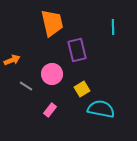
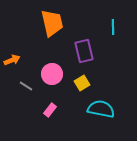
purple rectangle: moved 7 px right, 1 px down
yellow square: moved 6 px up
